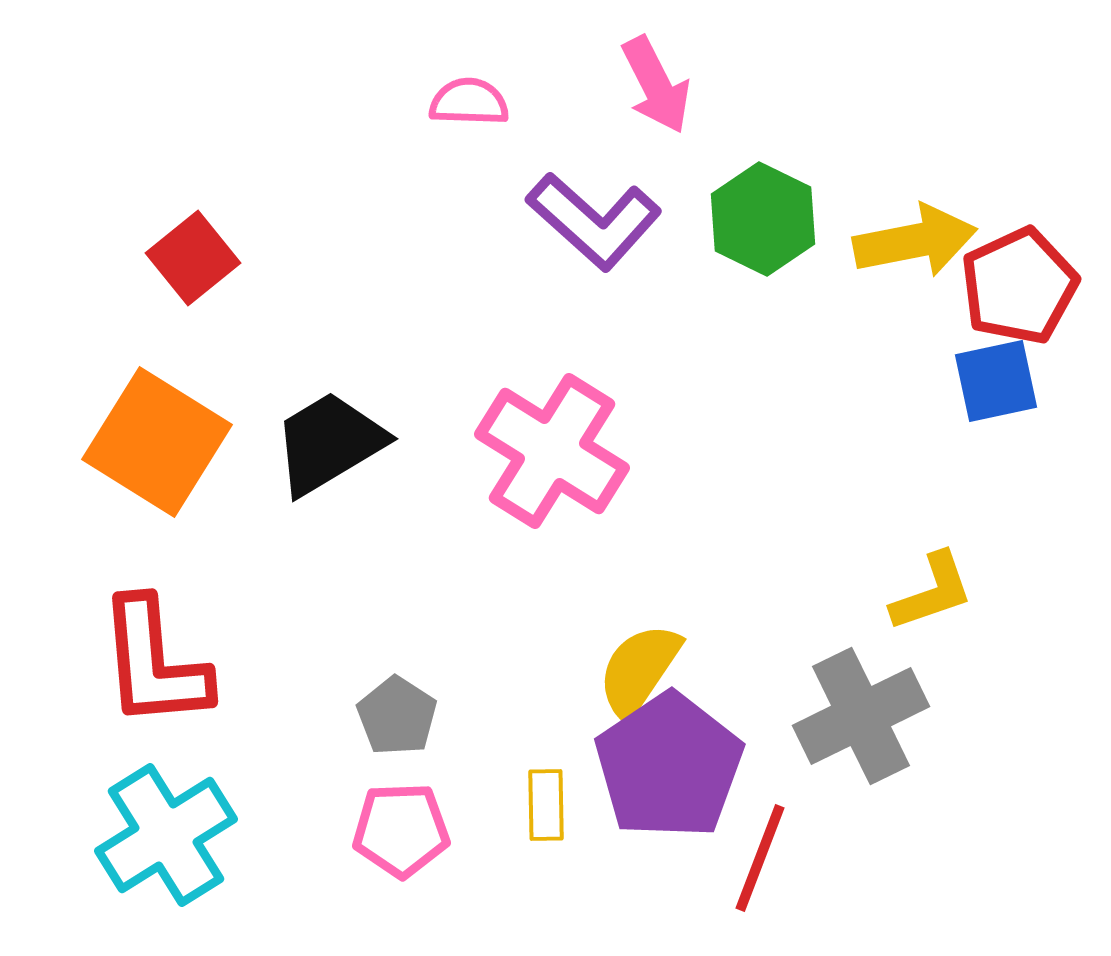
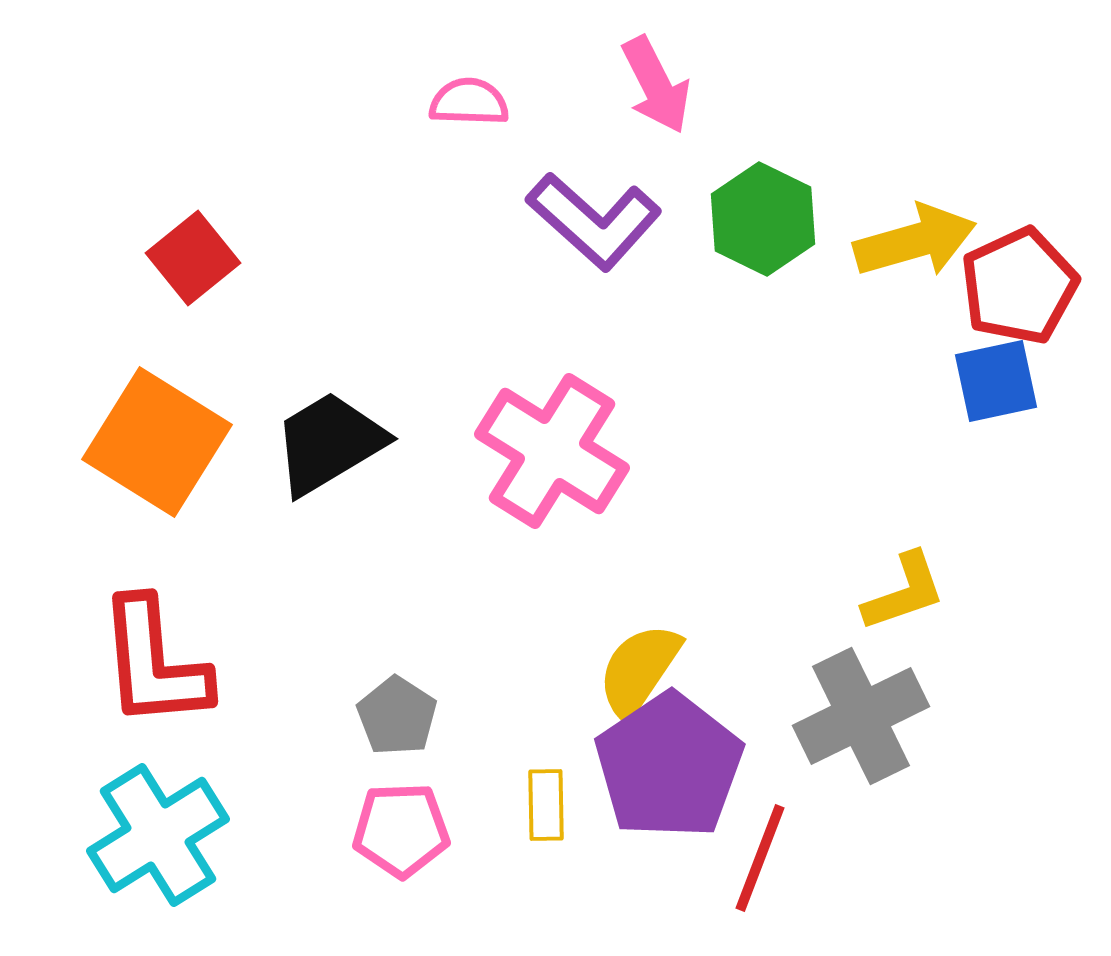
yellow arrow: rotated 5 degrees counterclockwise
yellow L-shape: moved 28 px left
cyan cross: moved 8 px left
